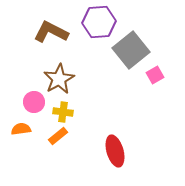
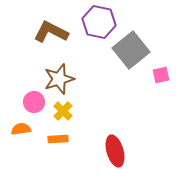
purple hexagon: rotated 16 degrees clockwise
pink square: moved 6 px right; rotated 18 degrees clockwise
brown star: rotated 12 degrees clockwise
yellow cross: moved 1 px up; rotated 36 degrees clockwise
orange rectangle: moved 3 px down; rotated 36 degrees clockwise
